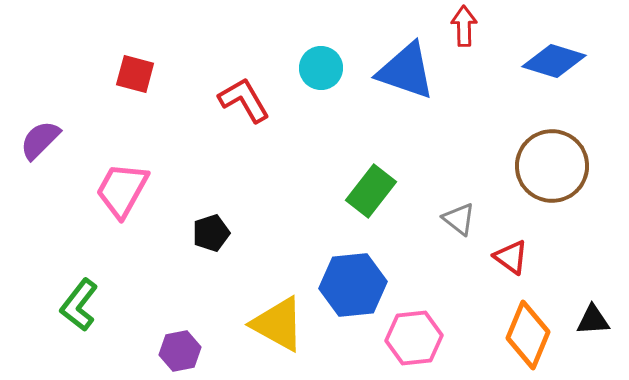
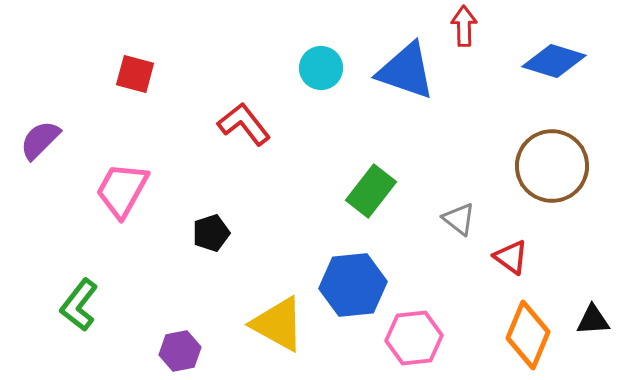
red L-shape: moved 24 px down; rotated 8 degrees counterclockwise
